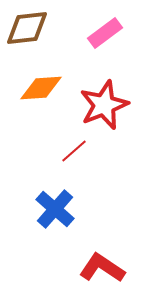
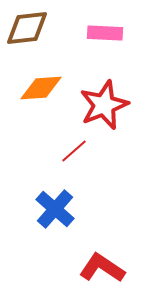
pink rectangle: rotated 40 degrees clockwise
